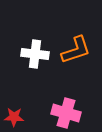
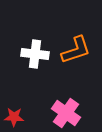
pink cross: rotated 20 degrees clockwise
